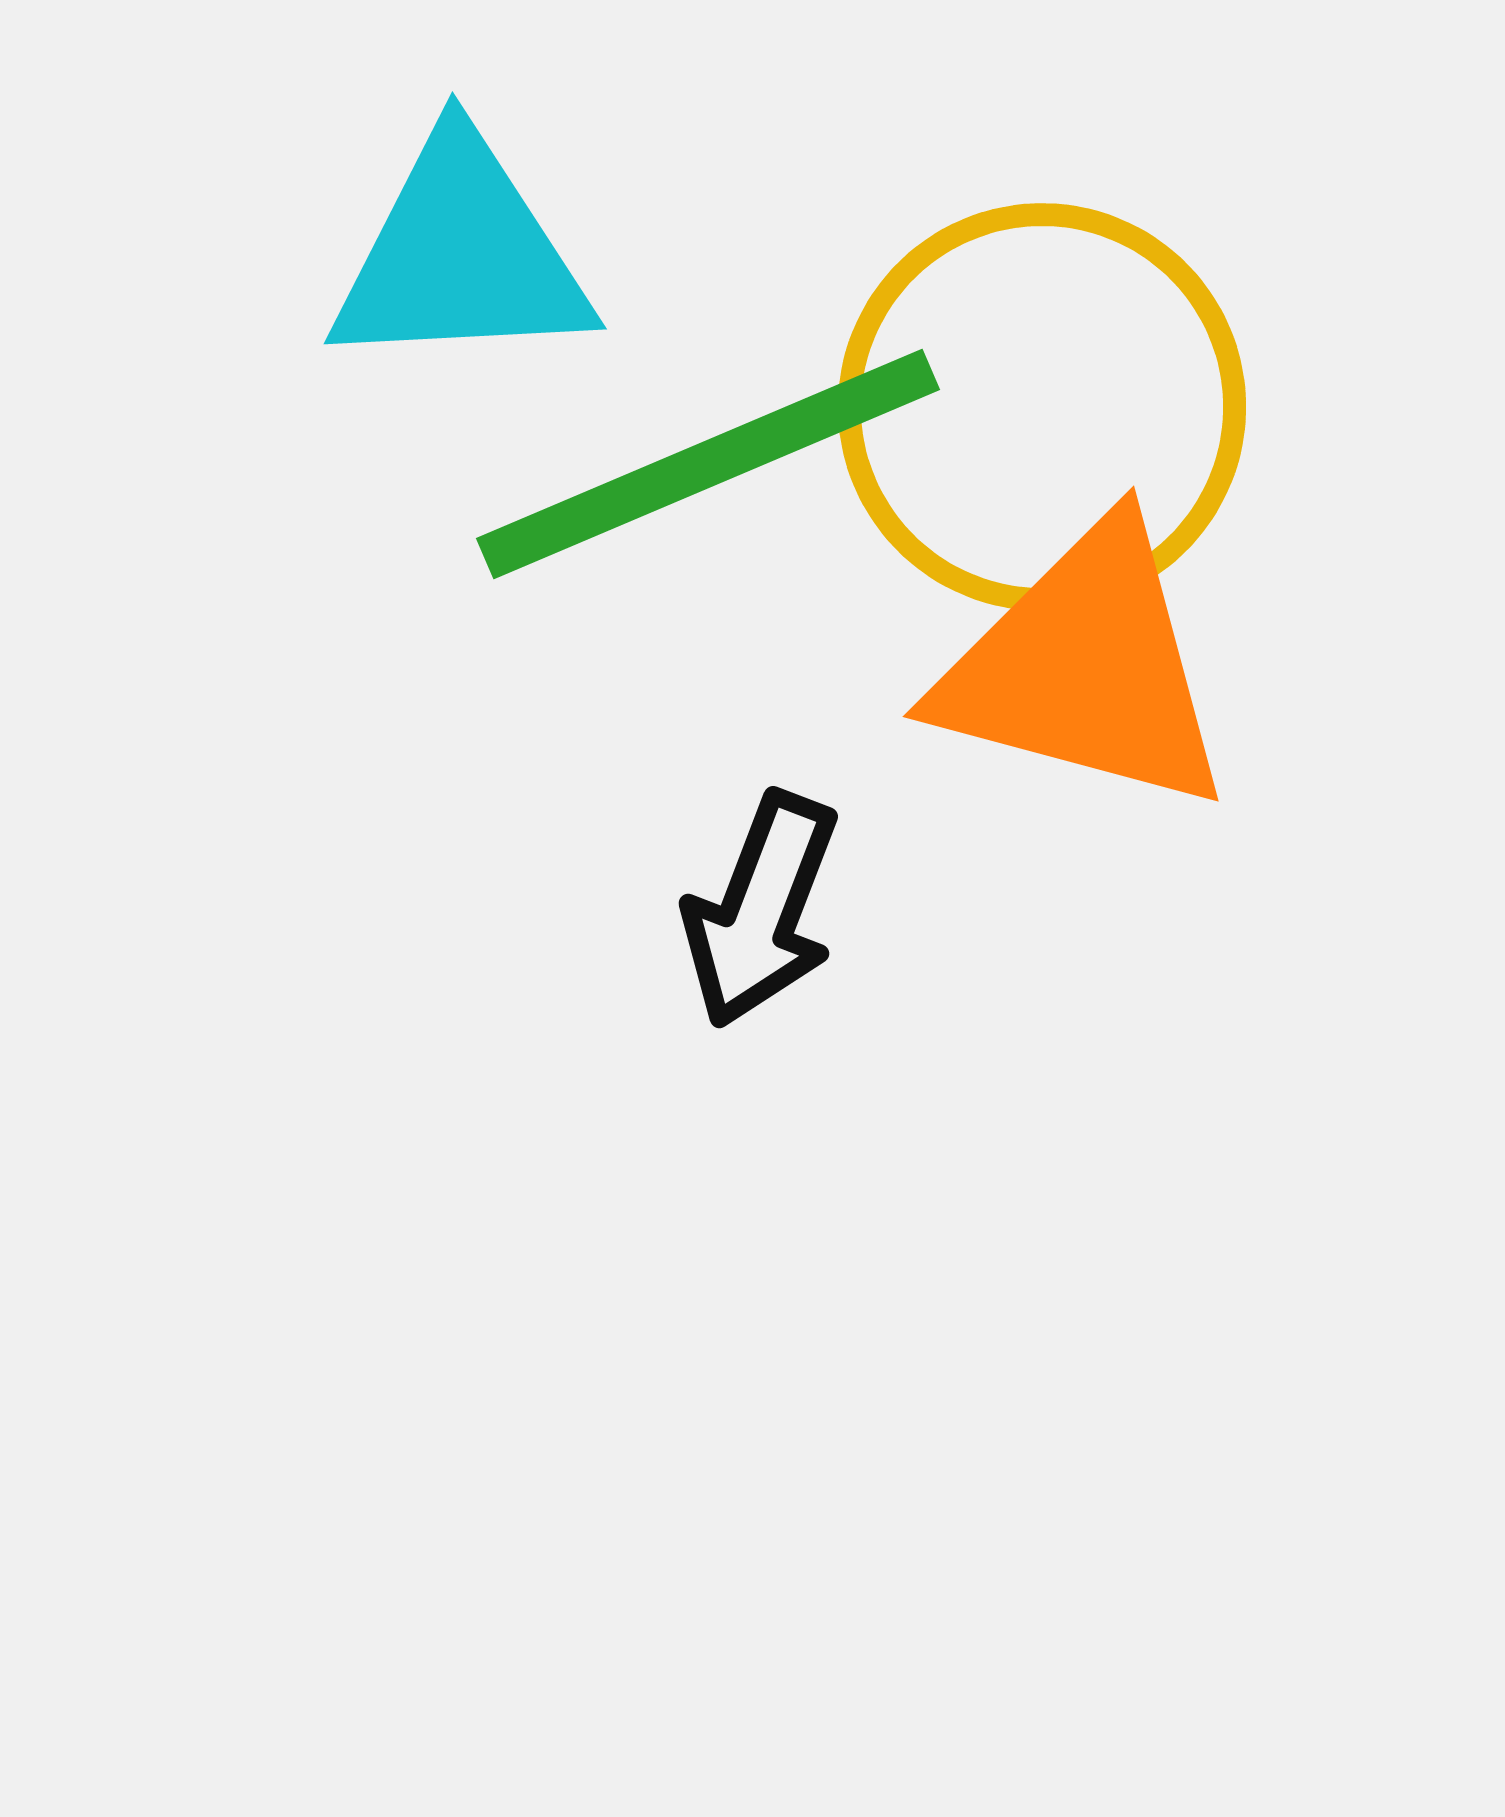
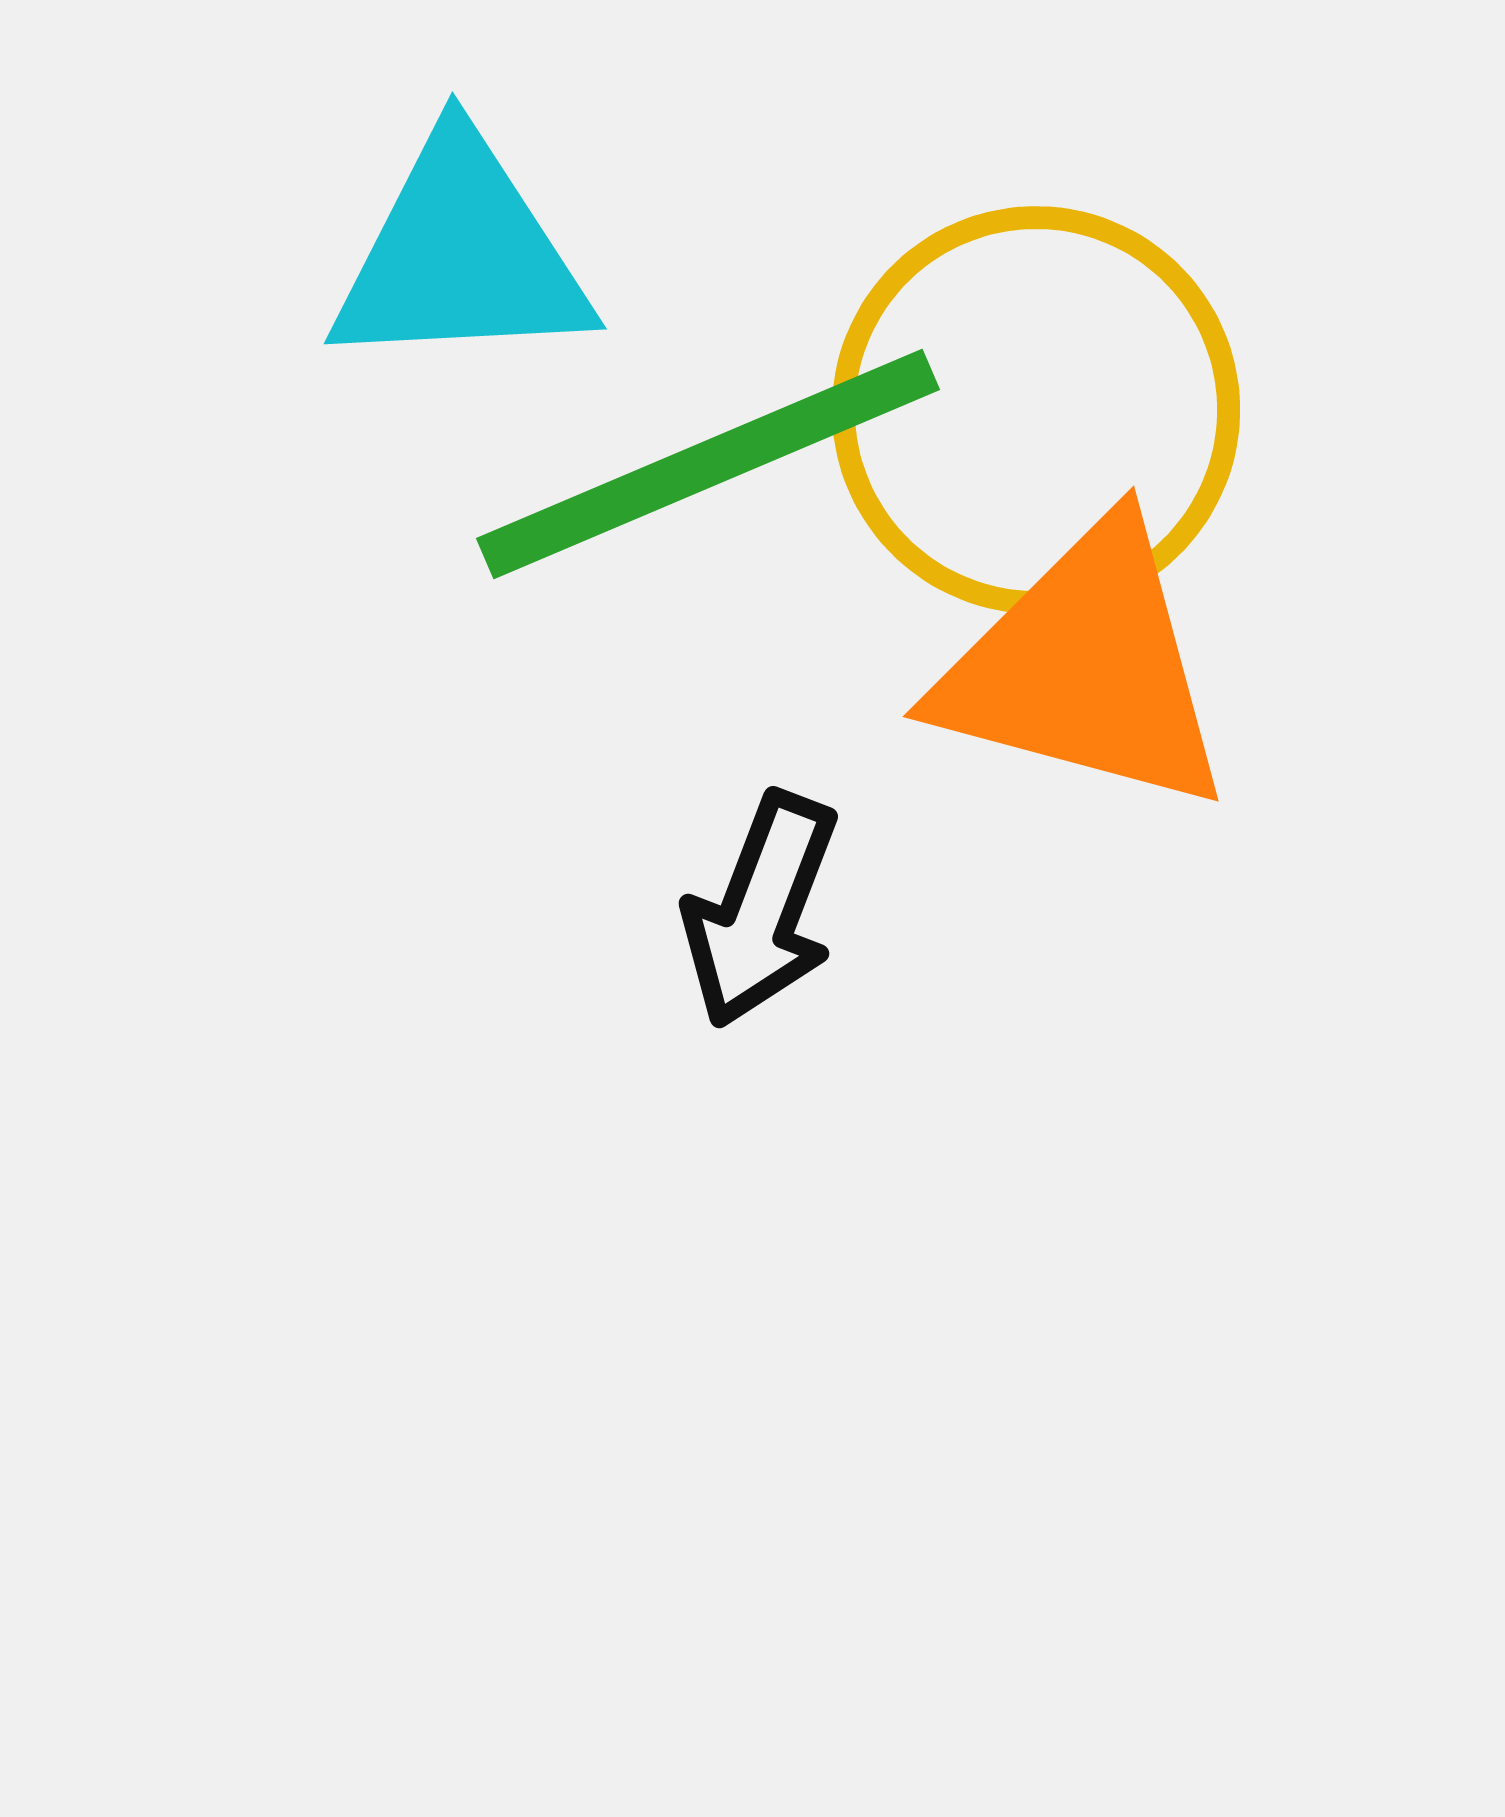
yellow circle: moved 6 px left, 3 px down
